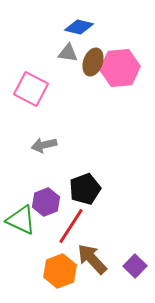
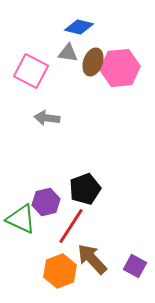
pink square: moved 18 px up
gray arrow: moved 3 px right, 27 px up; rotated 20 degrees clockwise
purple hexagon: rotated 8 degrees clockwise
green triangle: moved 1 px up
purple square: rotated 15 degrees counterclockwise
